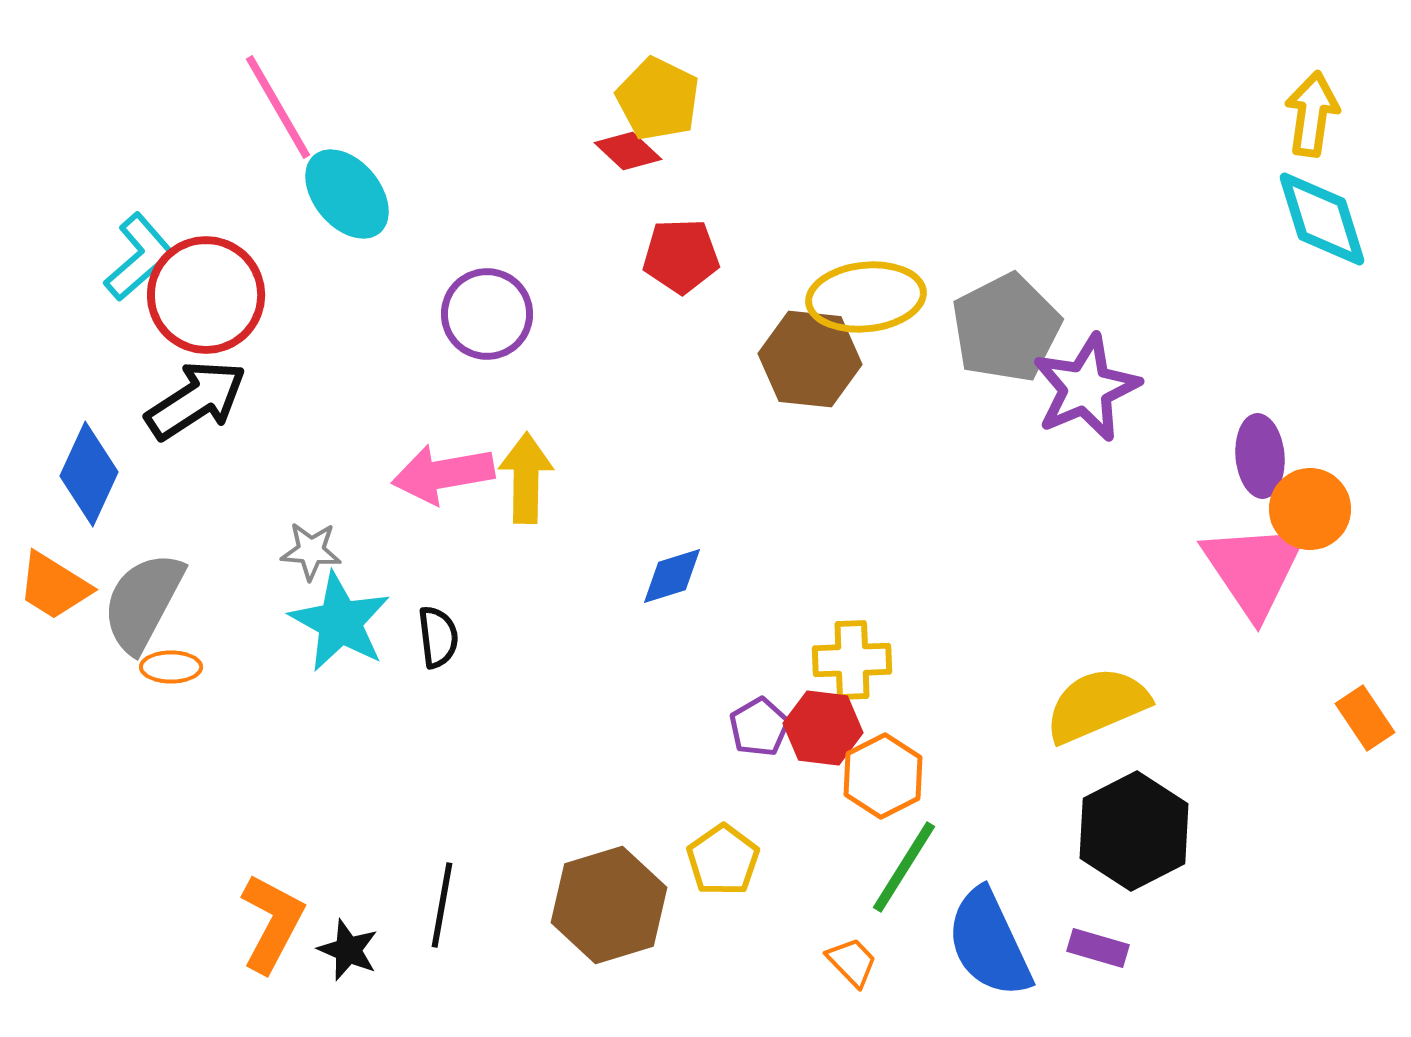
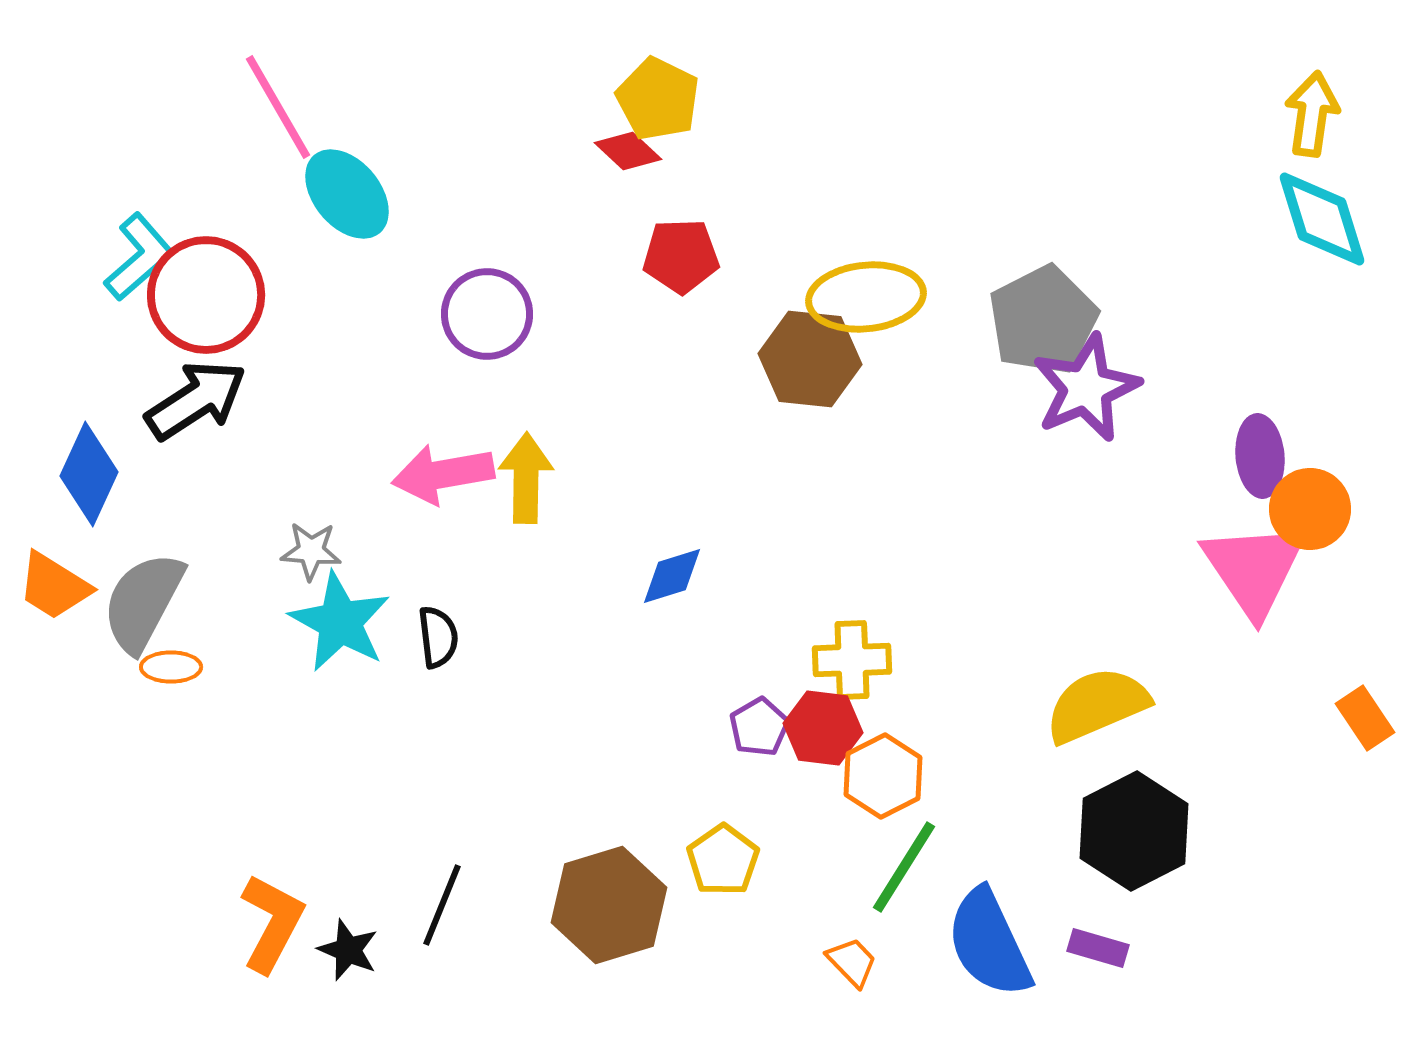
gray pentagon at (1006, 328): moved 37 px right, 8 px up
black line at (442, 905): rotated 12 degrees clockwise
